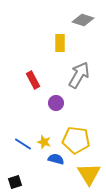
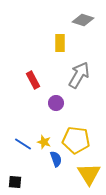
blue semicircle: rotated 56 degrees clockwise
black square: rotated 24 degrees clockwise
